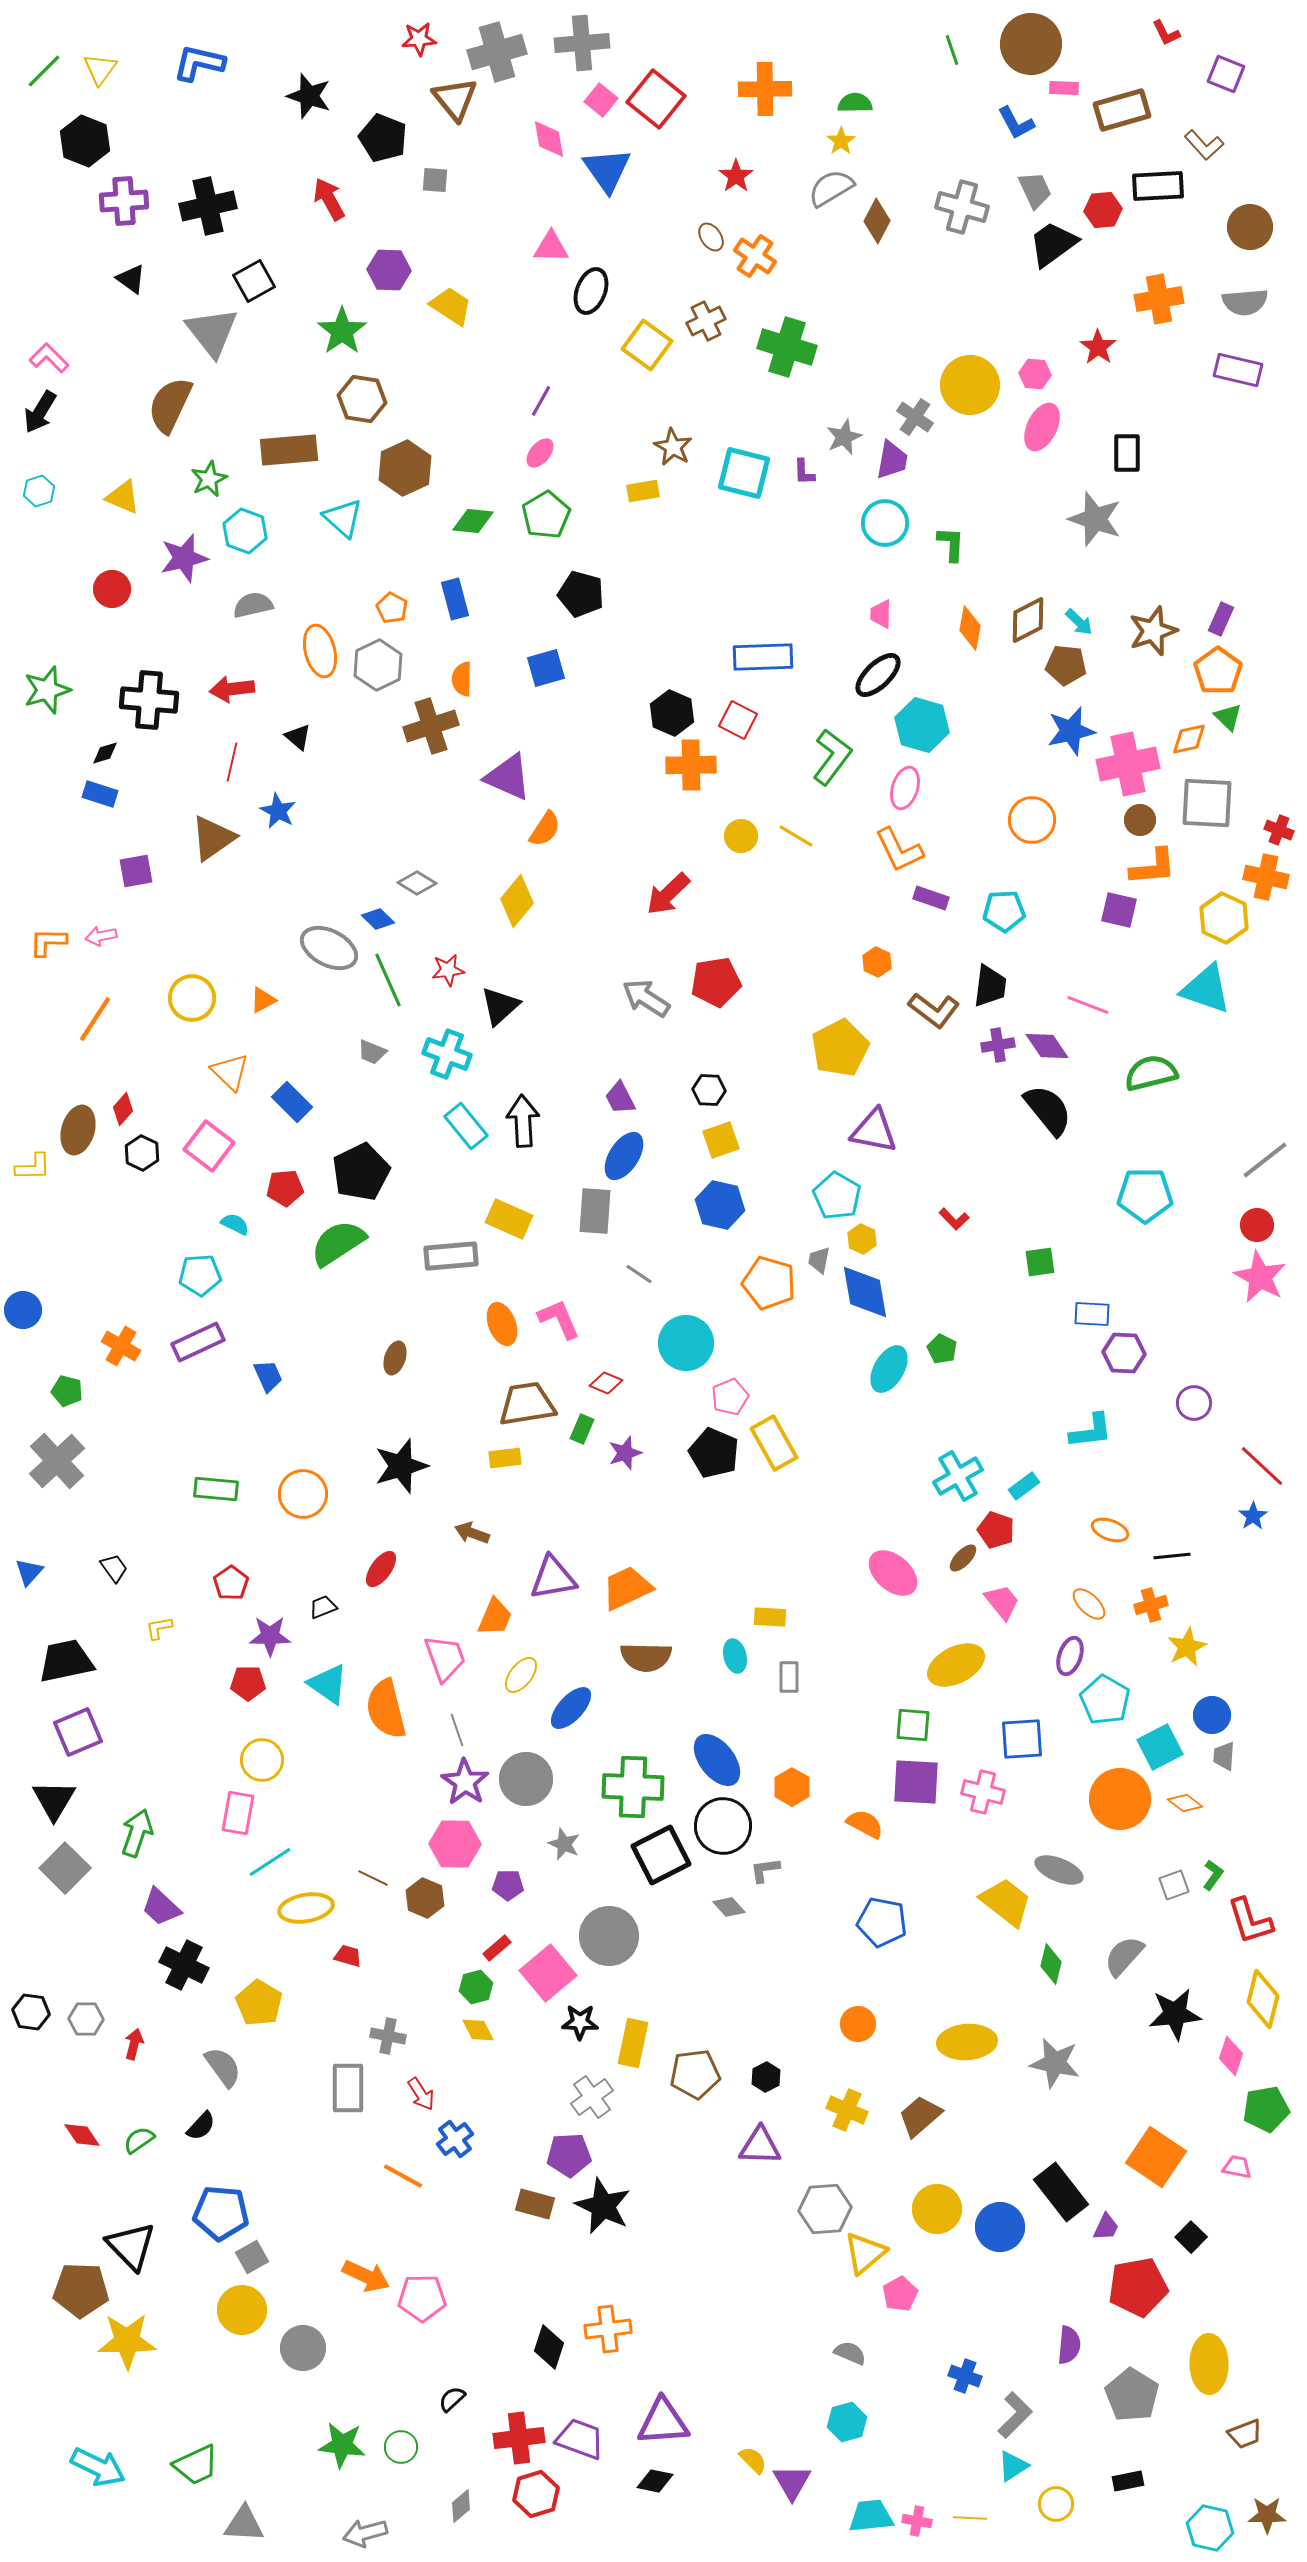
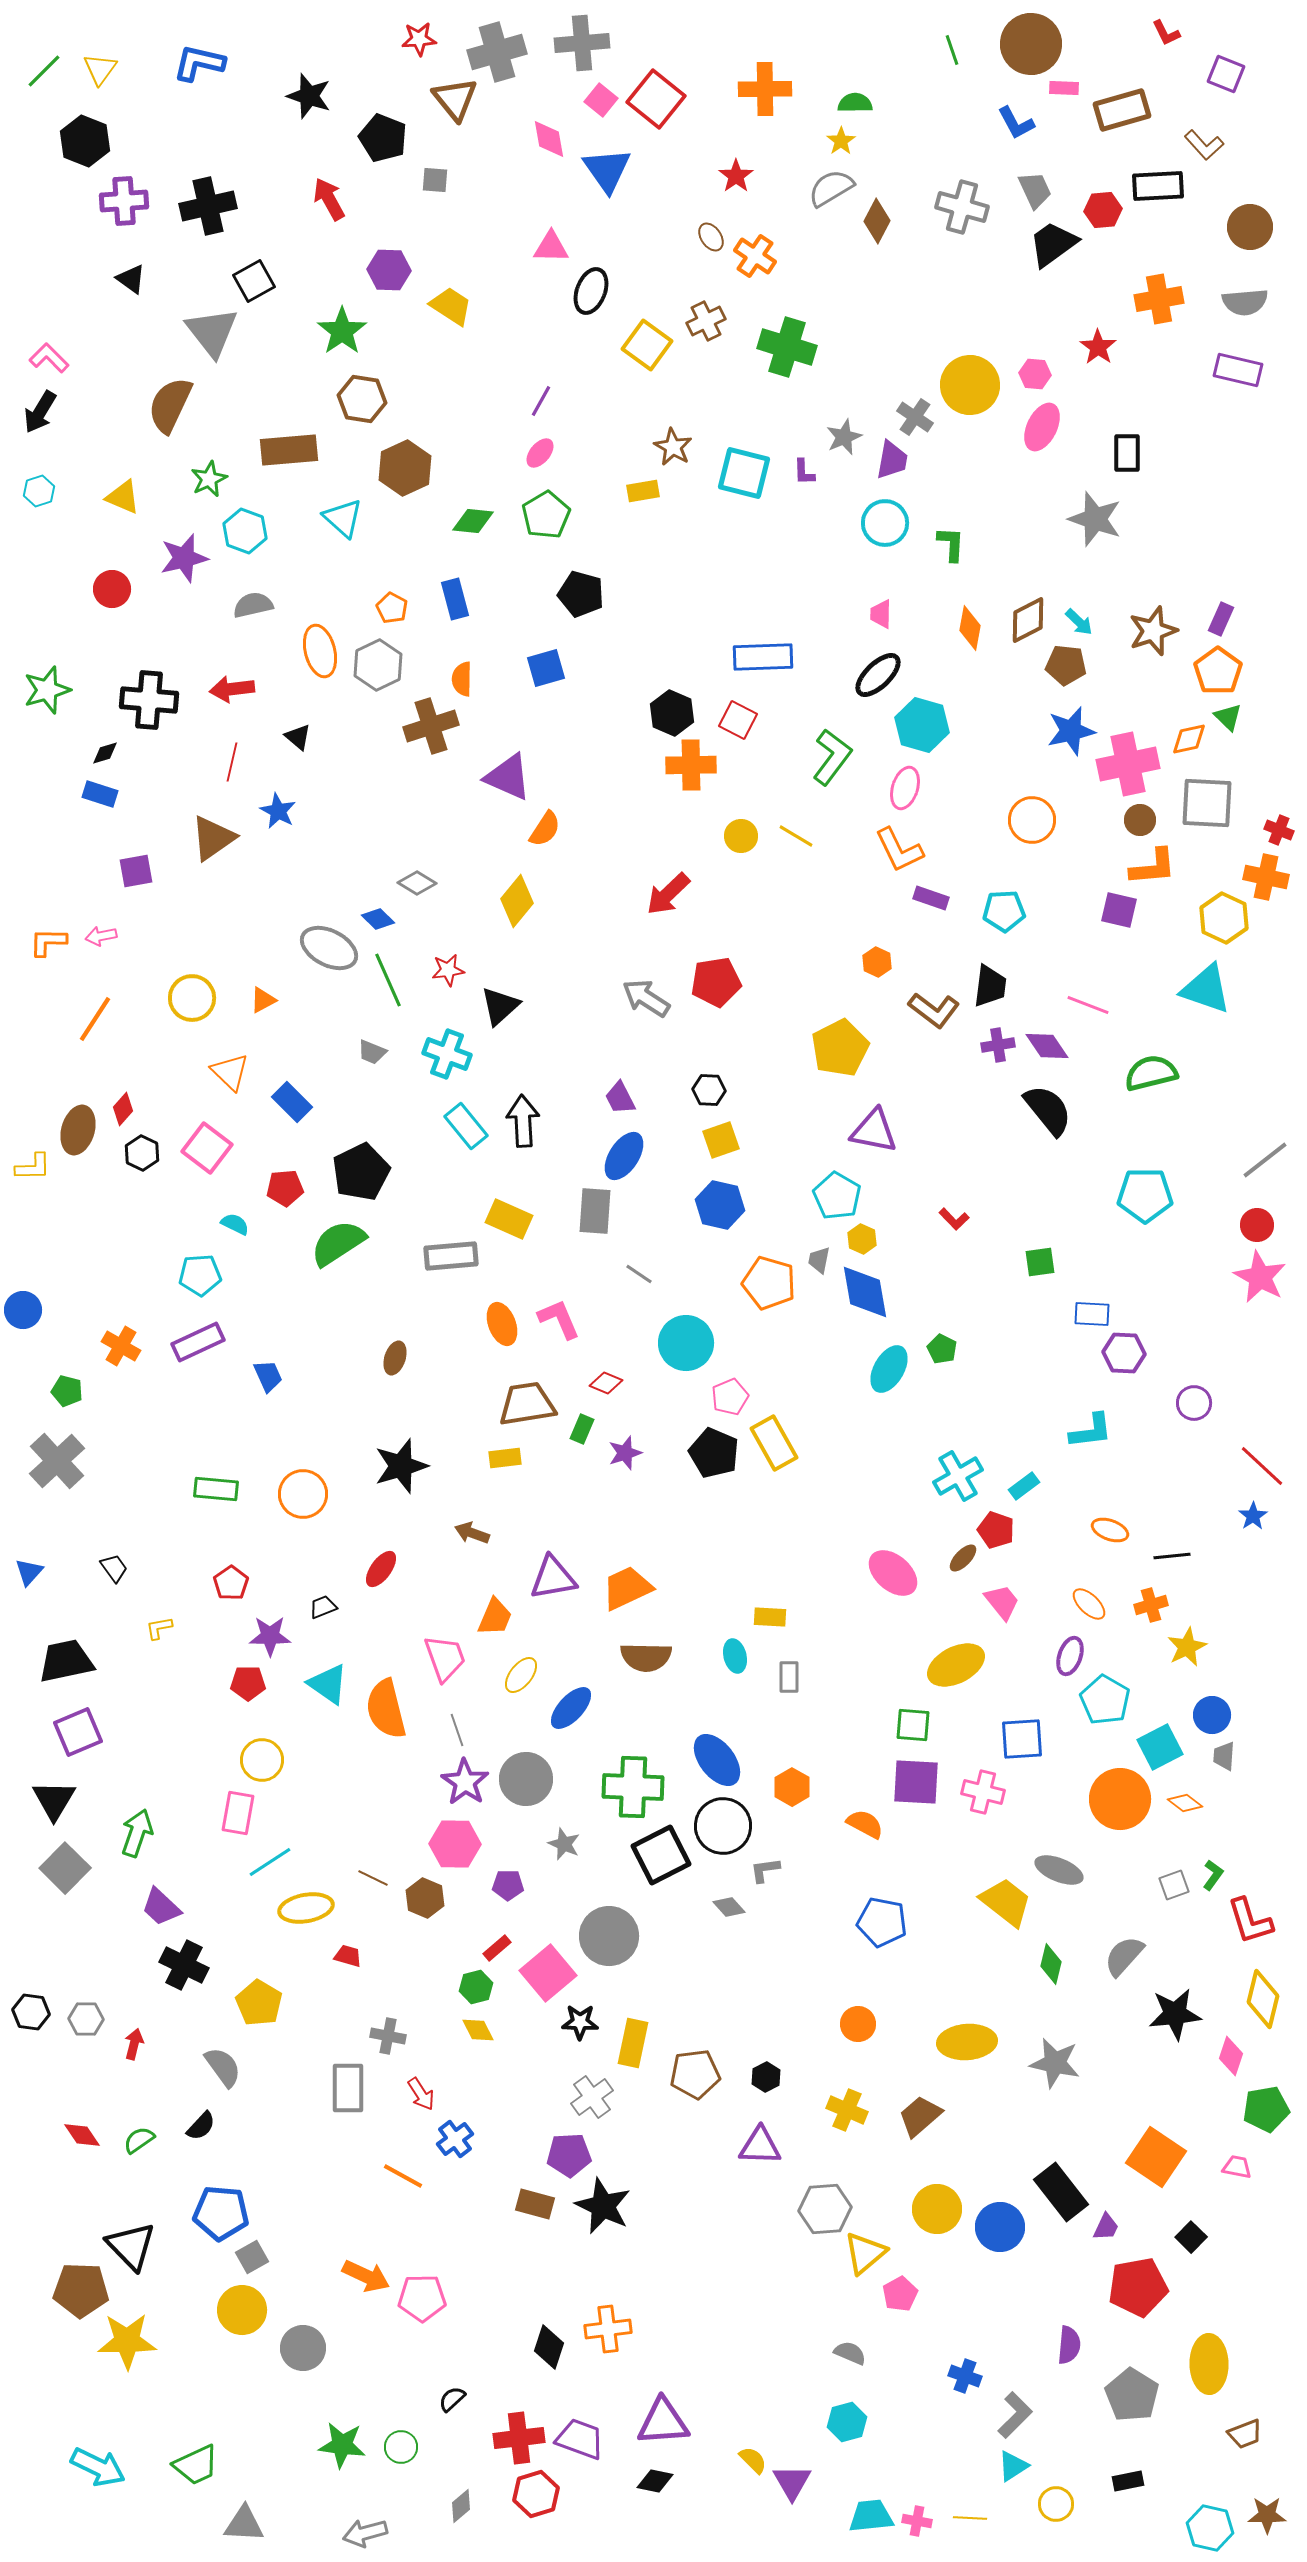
pink square at (209, 1146): moved 2 px left, 2 px down
